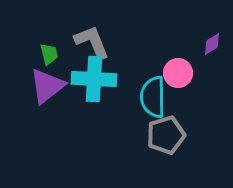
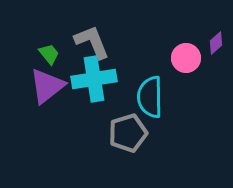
purple diamond: moved 4 px right, 1 px up; rotated 10 degrees counterclockwise
green trapezoid: rotated 25 degrees counterclockwise
pink circle: moved 8 px right, 15 px up
cyan cross: rotated 12 degrees counterclockwise
cyan semicircle: moved 3 px left
gray pentagon: moved 38 px left, 2 px up
